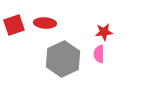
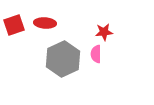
pink semicircle: moved 3 px left
